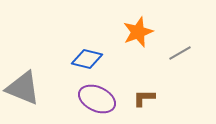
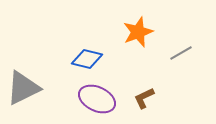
gray line: moved 1 px right
gray triangle: rotated 48 degrees counterclockwise
brown L-shape: rotated 25 degrees counterclockwise
